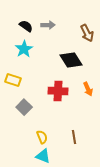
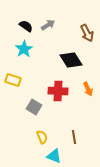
gray arrow: rotated 32 degrees counterclockwise
gray square: moved 10 px right; rotated 14 degrees counterclockwise
cyan triangle: moved 11 px right
